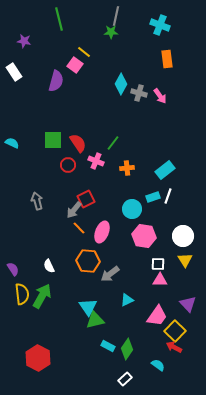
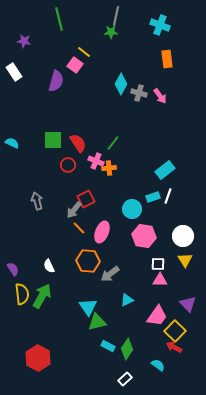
orange cross at (127, 168): moved 18 px left
green triangle at (95, 320): moved 2 px right, 2 px down
